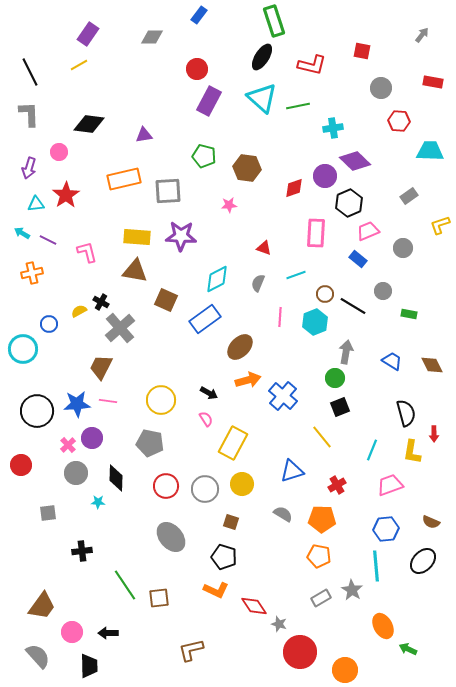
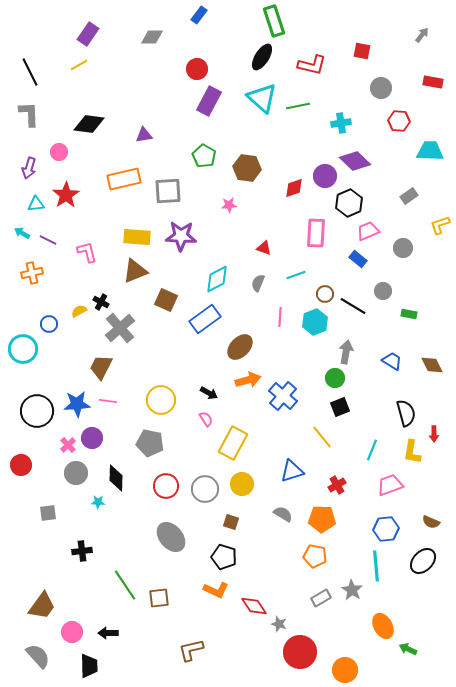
cyan cross at (333, 128): moved 8 px right, 5 px up
green pentagon at (204, 156): rotated 15 degrees clockwise
brown triangle at (135, 271): rotated 32 degrees counterclockwise
orange pentagon at (319, 556): moved 4 px left
